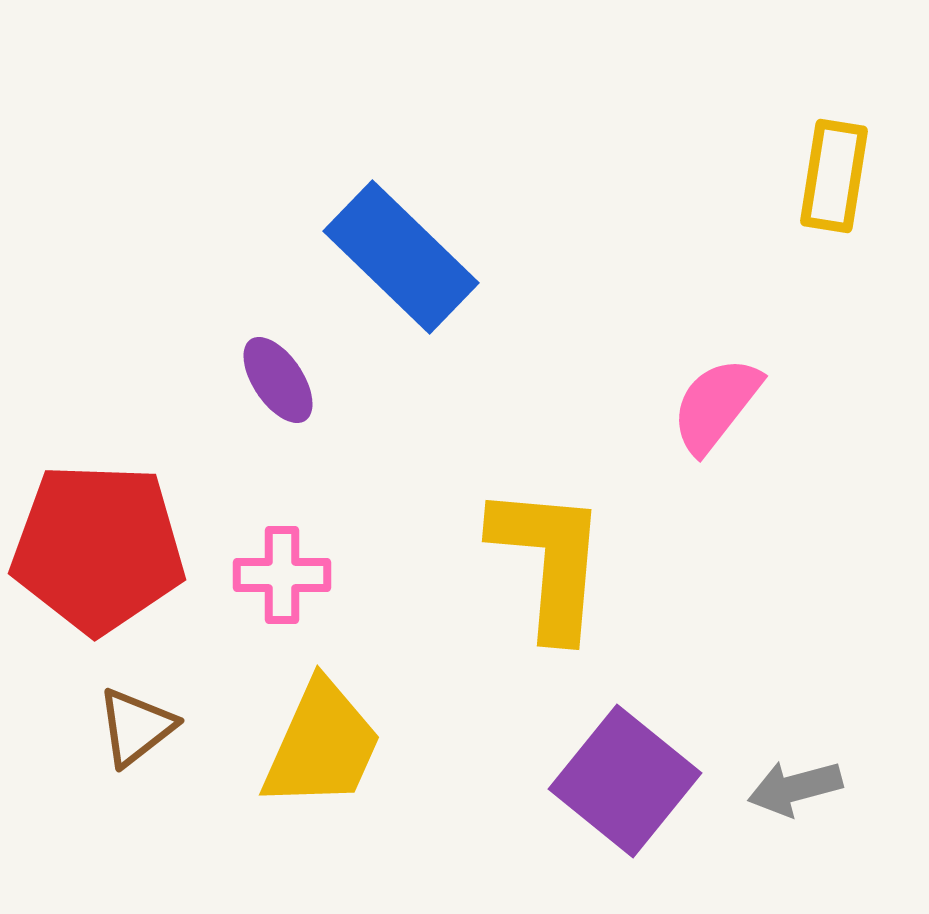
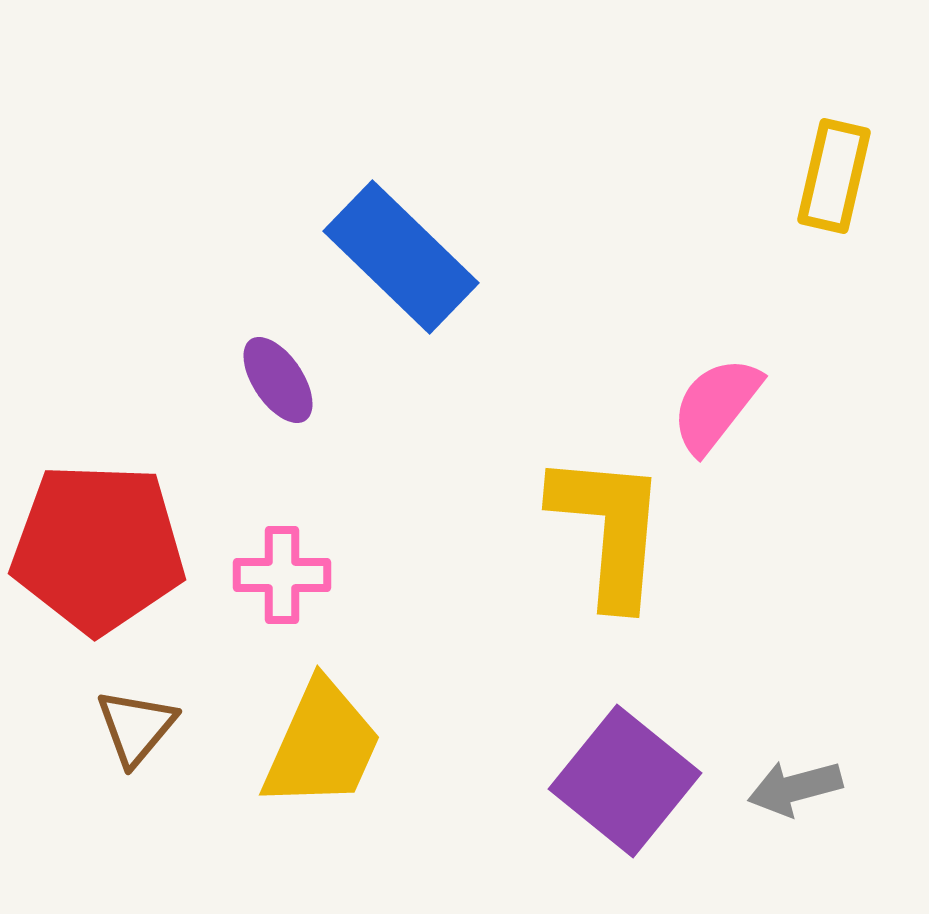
yellow rectangle: rotated 4 degrees clockwise
yellow L-shape: moved 60 px right, 32 px up
brown triangle: rotated 12 degrees counterclockwise
